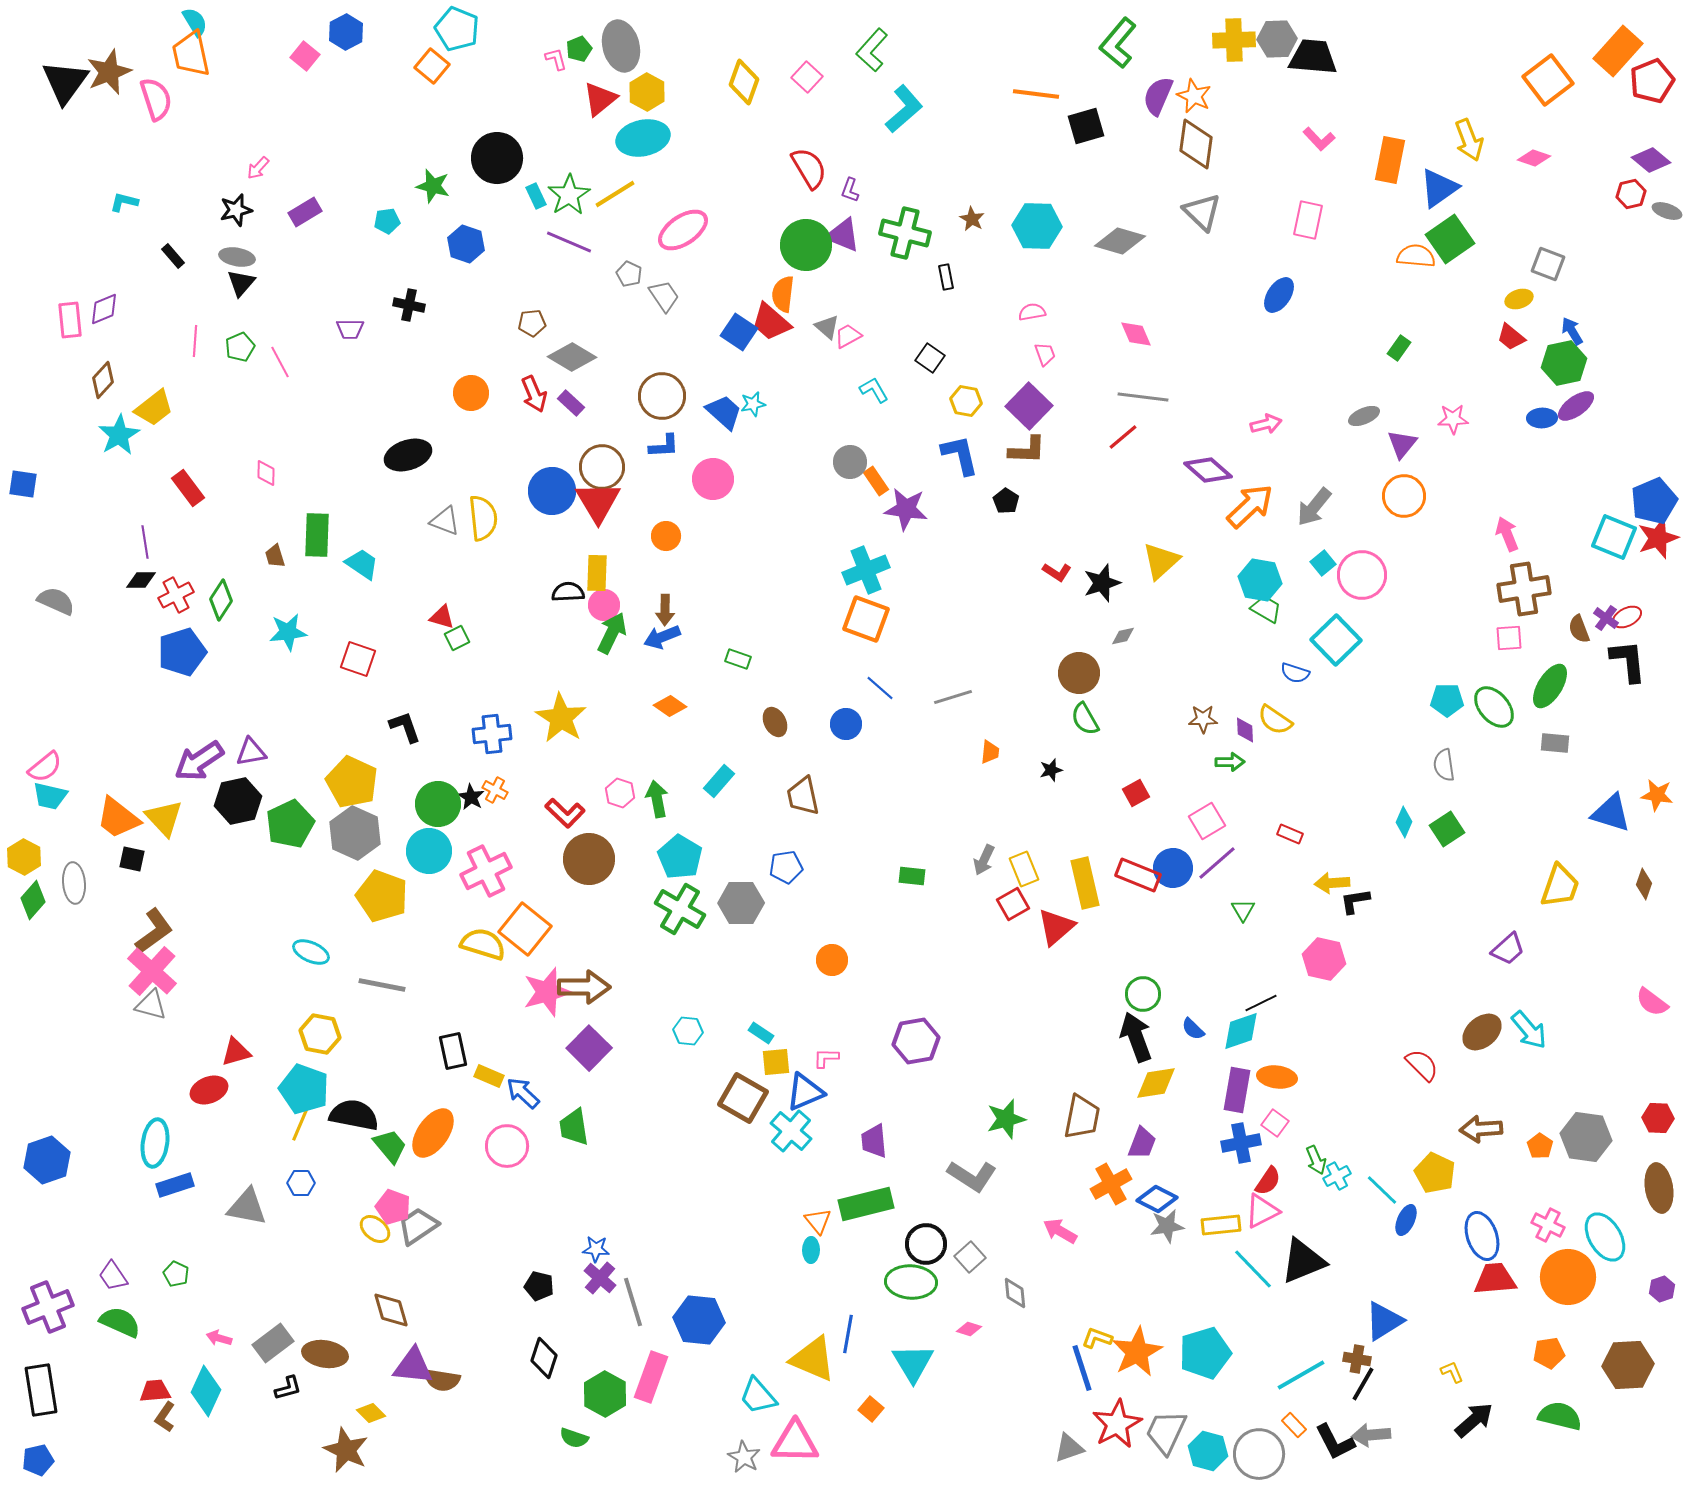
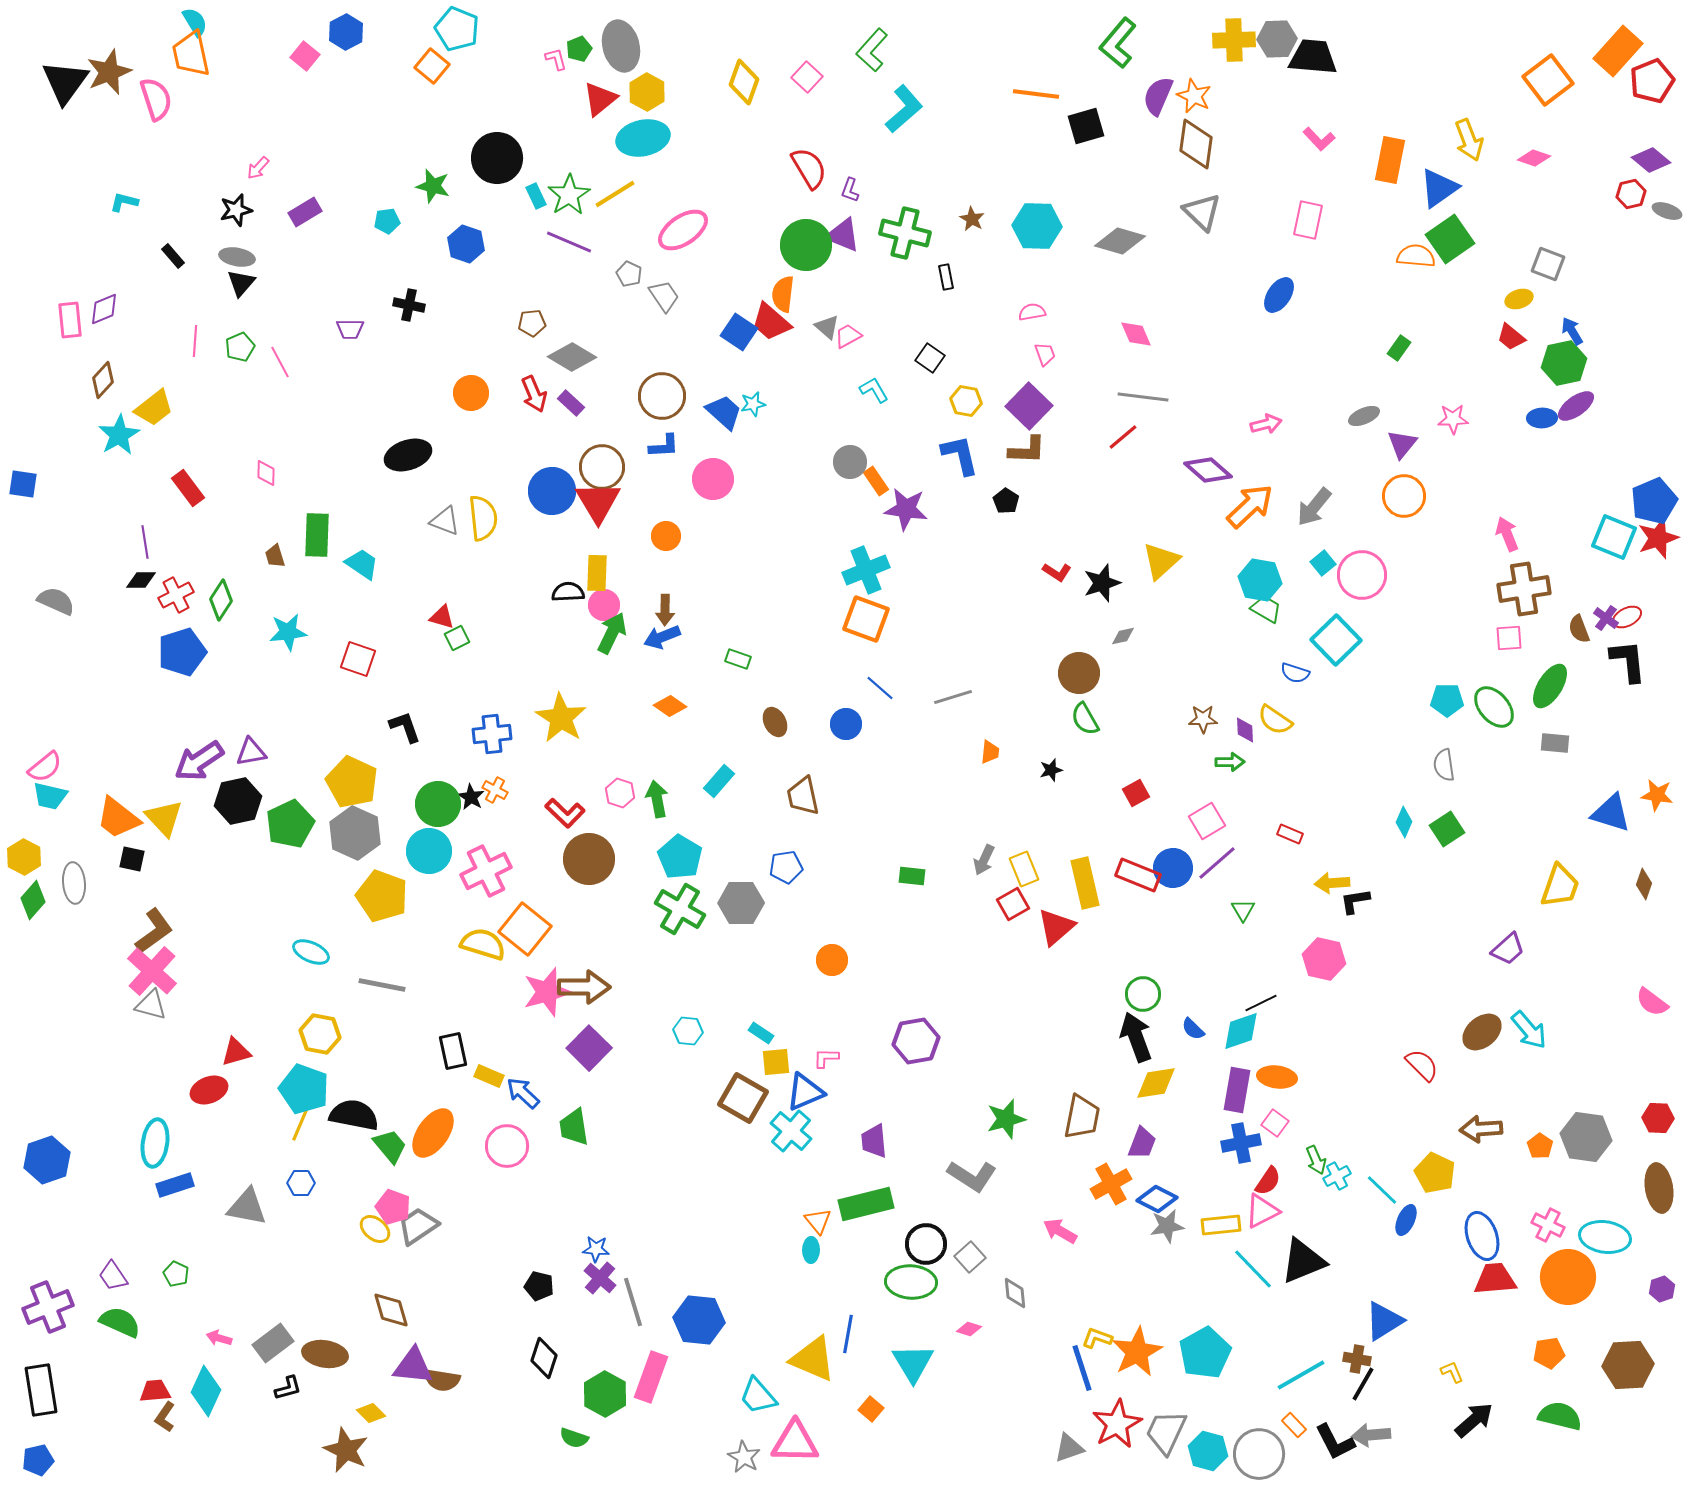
cyan ellipse at (1605, 1237): rotated 51 degrees counterclockwise
cyan pentagon at (1205, 1353): rotated 12 degrees counterclockwise
